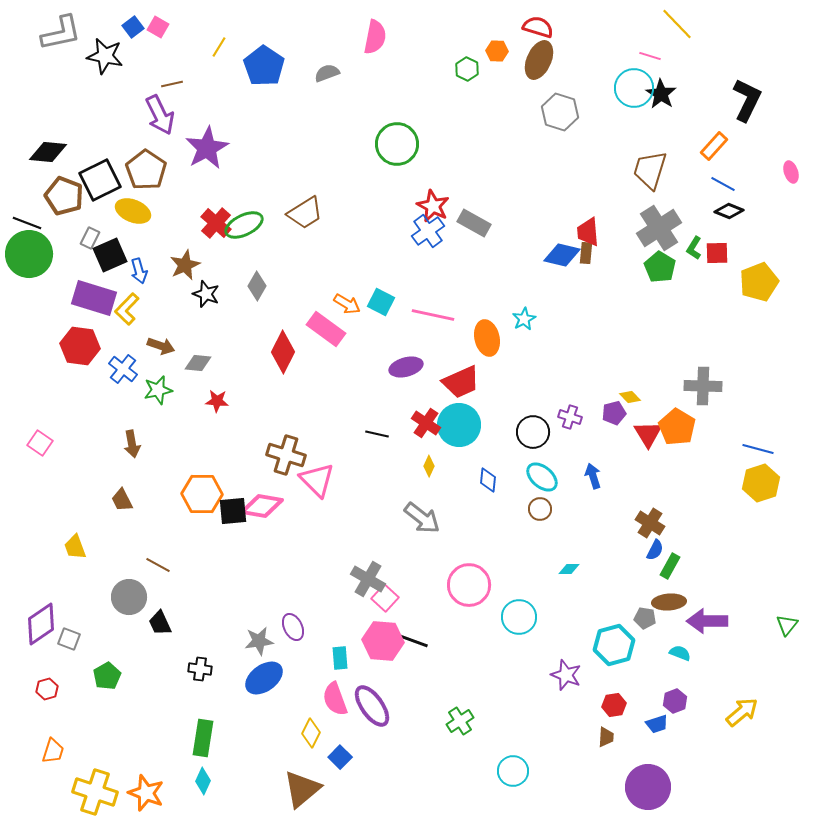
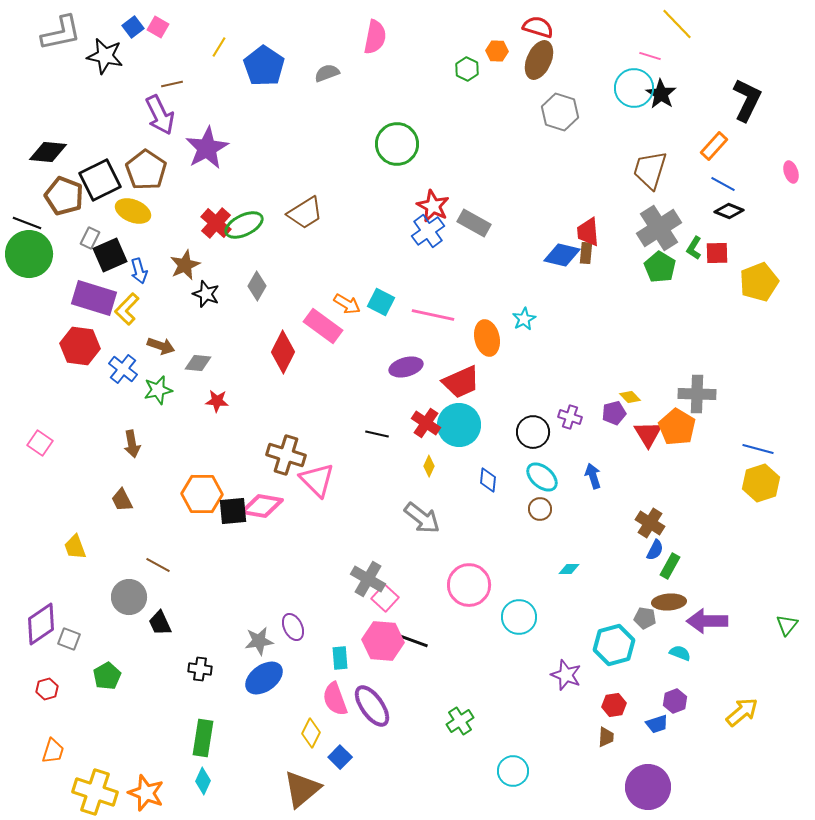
pink rectangle at (326, 329): moved 3 px left, 3 px up
gray cross at (703, 386): moved 6 px left, 8 px down
